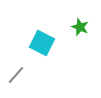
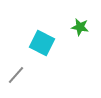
green star: rotated 12 degrees counterclockwise
